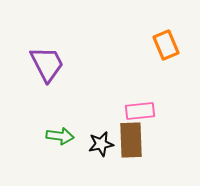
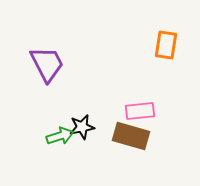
orange rectangle: rotated 32 degrees clockwise
green arrow: rotated 24 degrees counterclockwise
brown rectangle: moved 4 px up; rotated 72 degrees counterclockwise
black star: moved 19 px left, 17 px up
